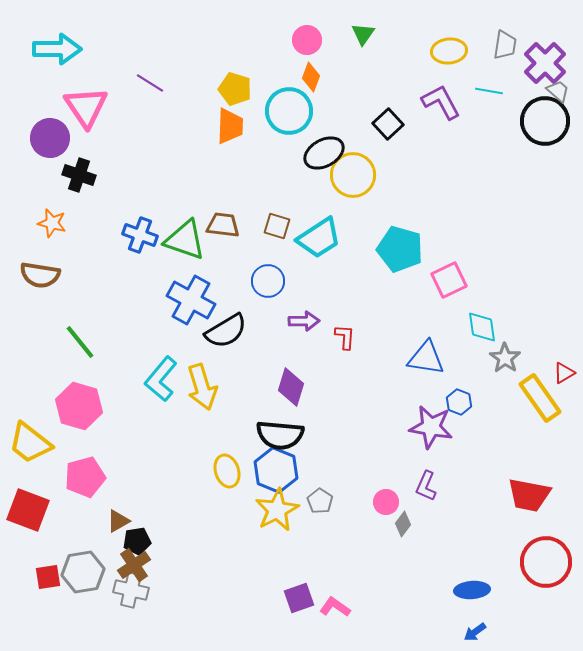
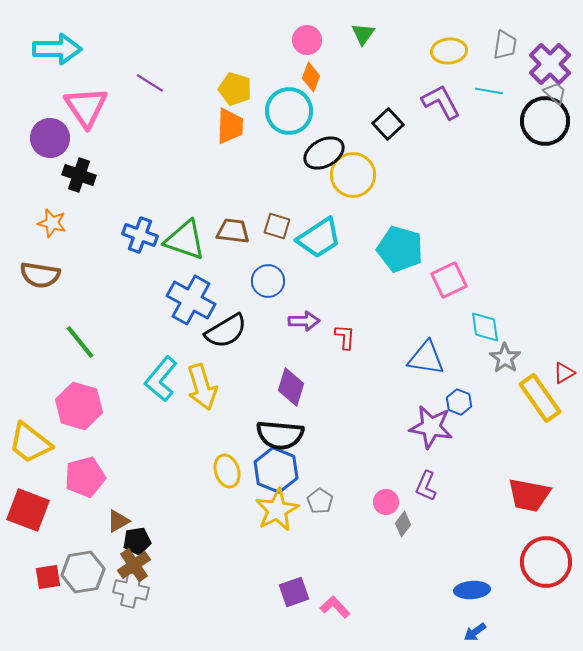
purple cross at (545, 63): moved 5 px right, 1 px down
gray trapezoid at (558, 91): moved 3 px left, 2 px down
brown trapezoid at (223, 225): moved 10 px right, 6 px down
cyan diamond at (482, 327): moved 3 px right
purple square at (299, 598): moved 5 px left, 6 px up
pink L-shape at (335, 607): rotated 12 degrees clockwise
